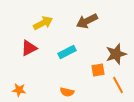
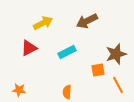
orange semicircle: rotated 80 degrees clockwise
